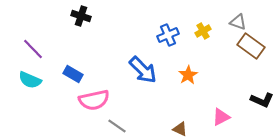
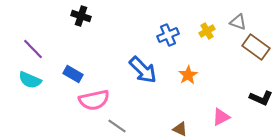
yellow cross: moved 4 px right
brown rectangle: moved 5 px right, 1 px down
black L-shape: moved 1 px left, 2 px up
